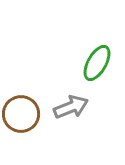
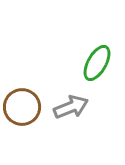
brown circle: moved 1 px right, 7 px up
